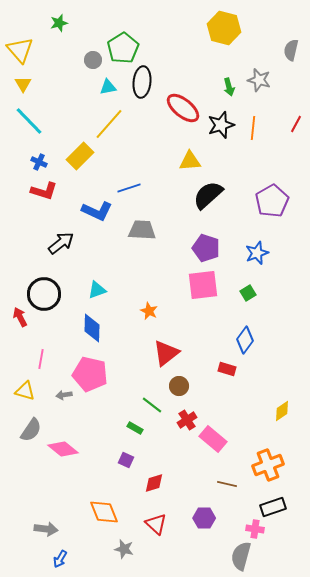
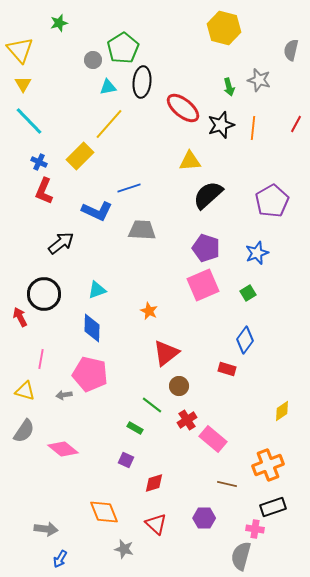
red L-shape at (44, 191): rotated 96 degrees clockwise
pink square at (203, 285): rotated 16 degrees counterclockwise
gray semicircle at (31, 430): moved 7 px left, 1 px down
